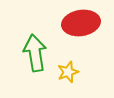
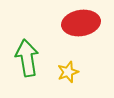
green arrow: moved 8 px left, 5 px down
